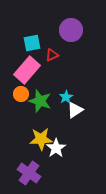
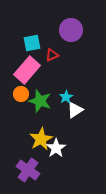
yellow star: rotated 25 degrees counterclockwise
purple cross: moved 1 px left, 3 px up
